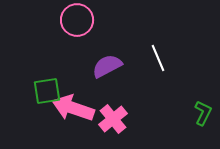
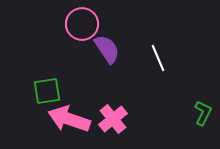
pink circle: moved 5 px right, 4 px down
purple semicircle: moved 17 px up; rotated 84 degrees clockwise
pink arrow: moved 4 px left, 11 px down
